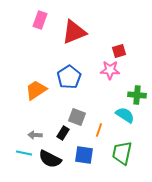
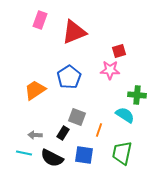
orange trapezoid: moved 1 px left
black semicircle: moved 2 px right, 1 px up
